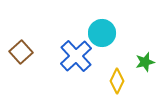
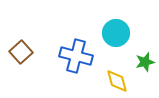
cyan circle: moved 14 px right
blue cross: rotated 32 degrees counterclockwise
yellow diamond: rotated 40 degrees counterclockwise
